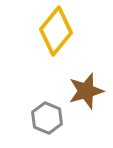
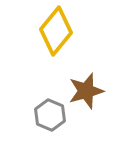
gray hexagon: moved 3 px right, 3 px up
